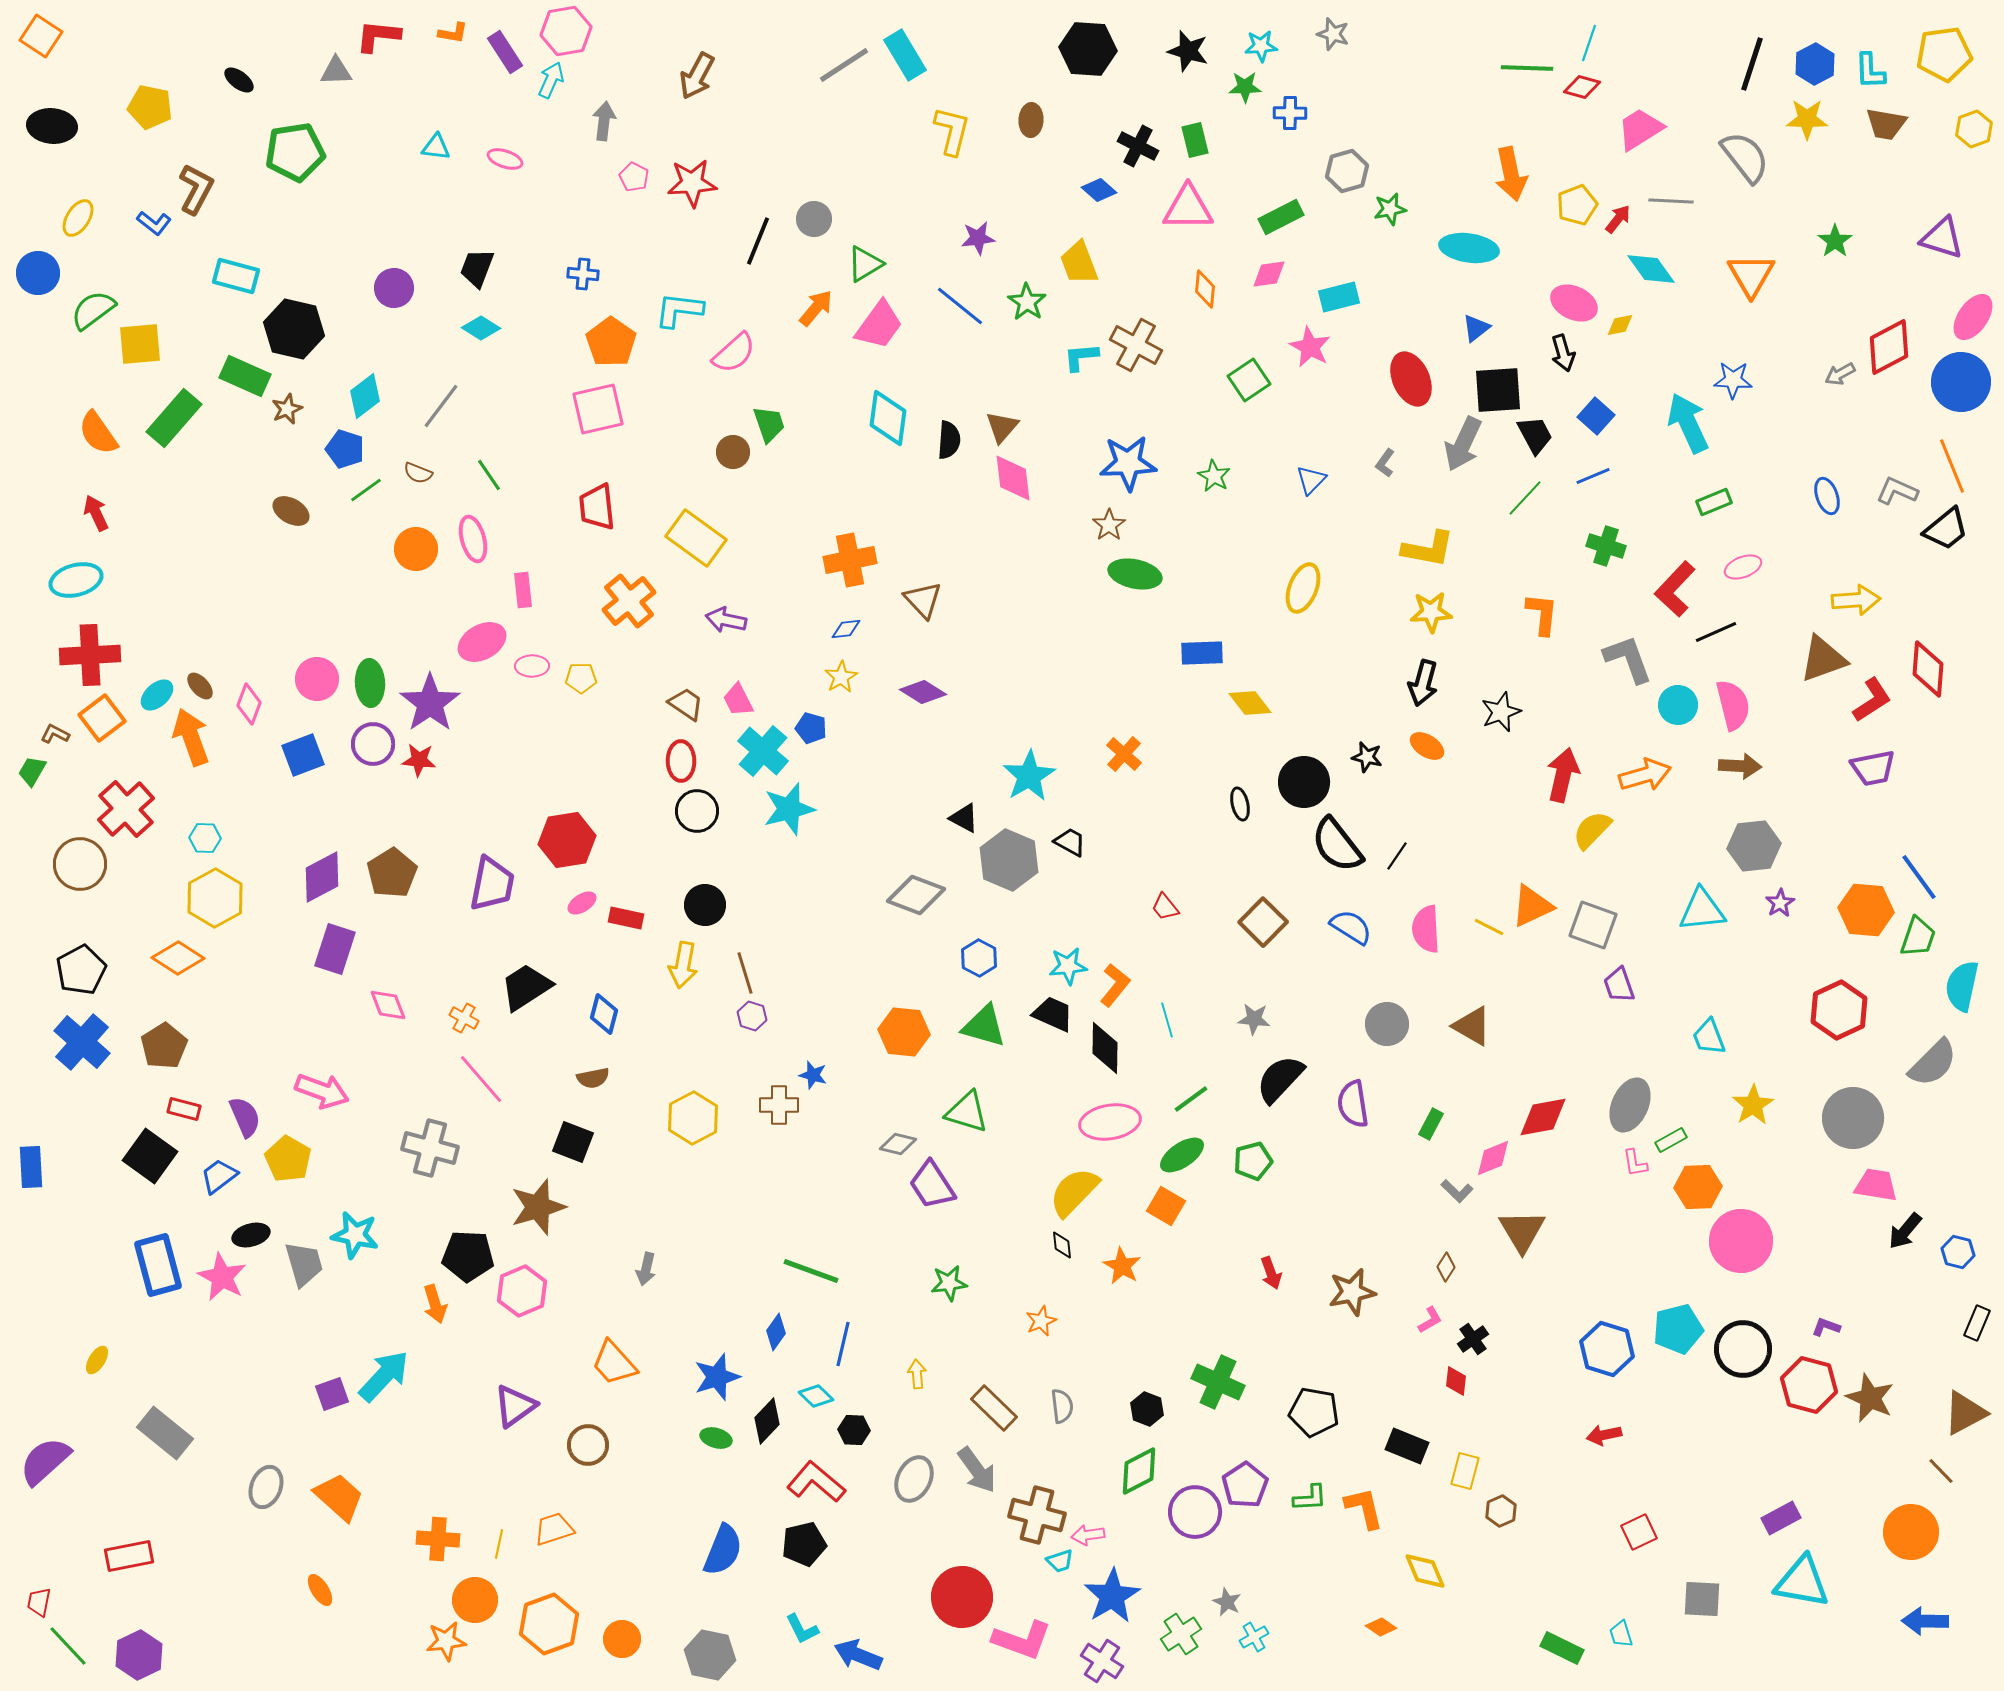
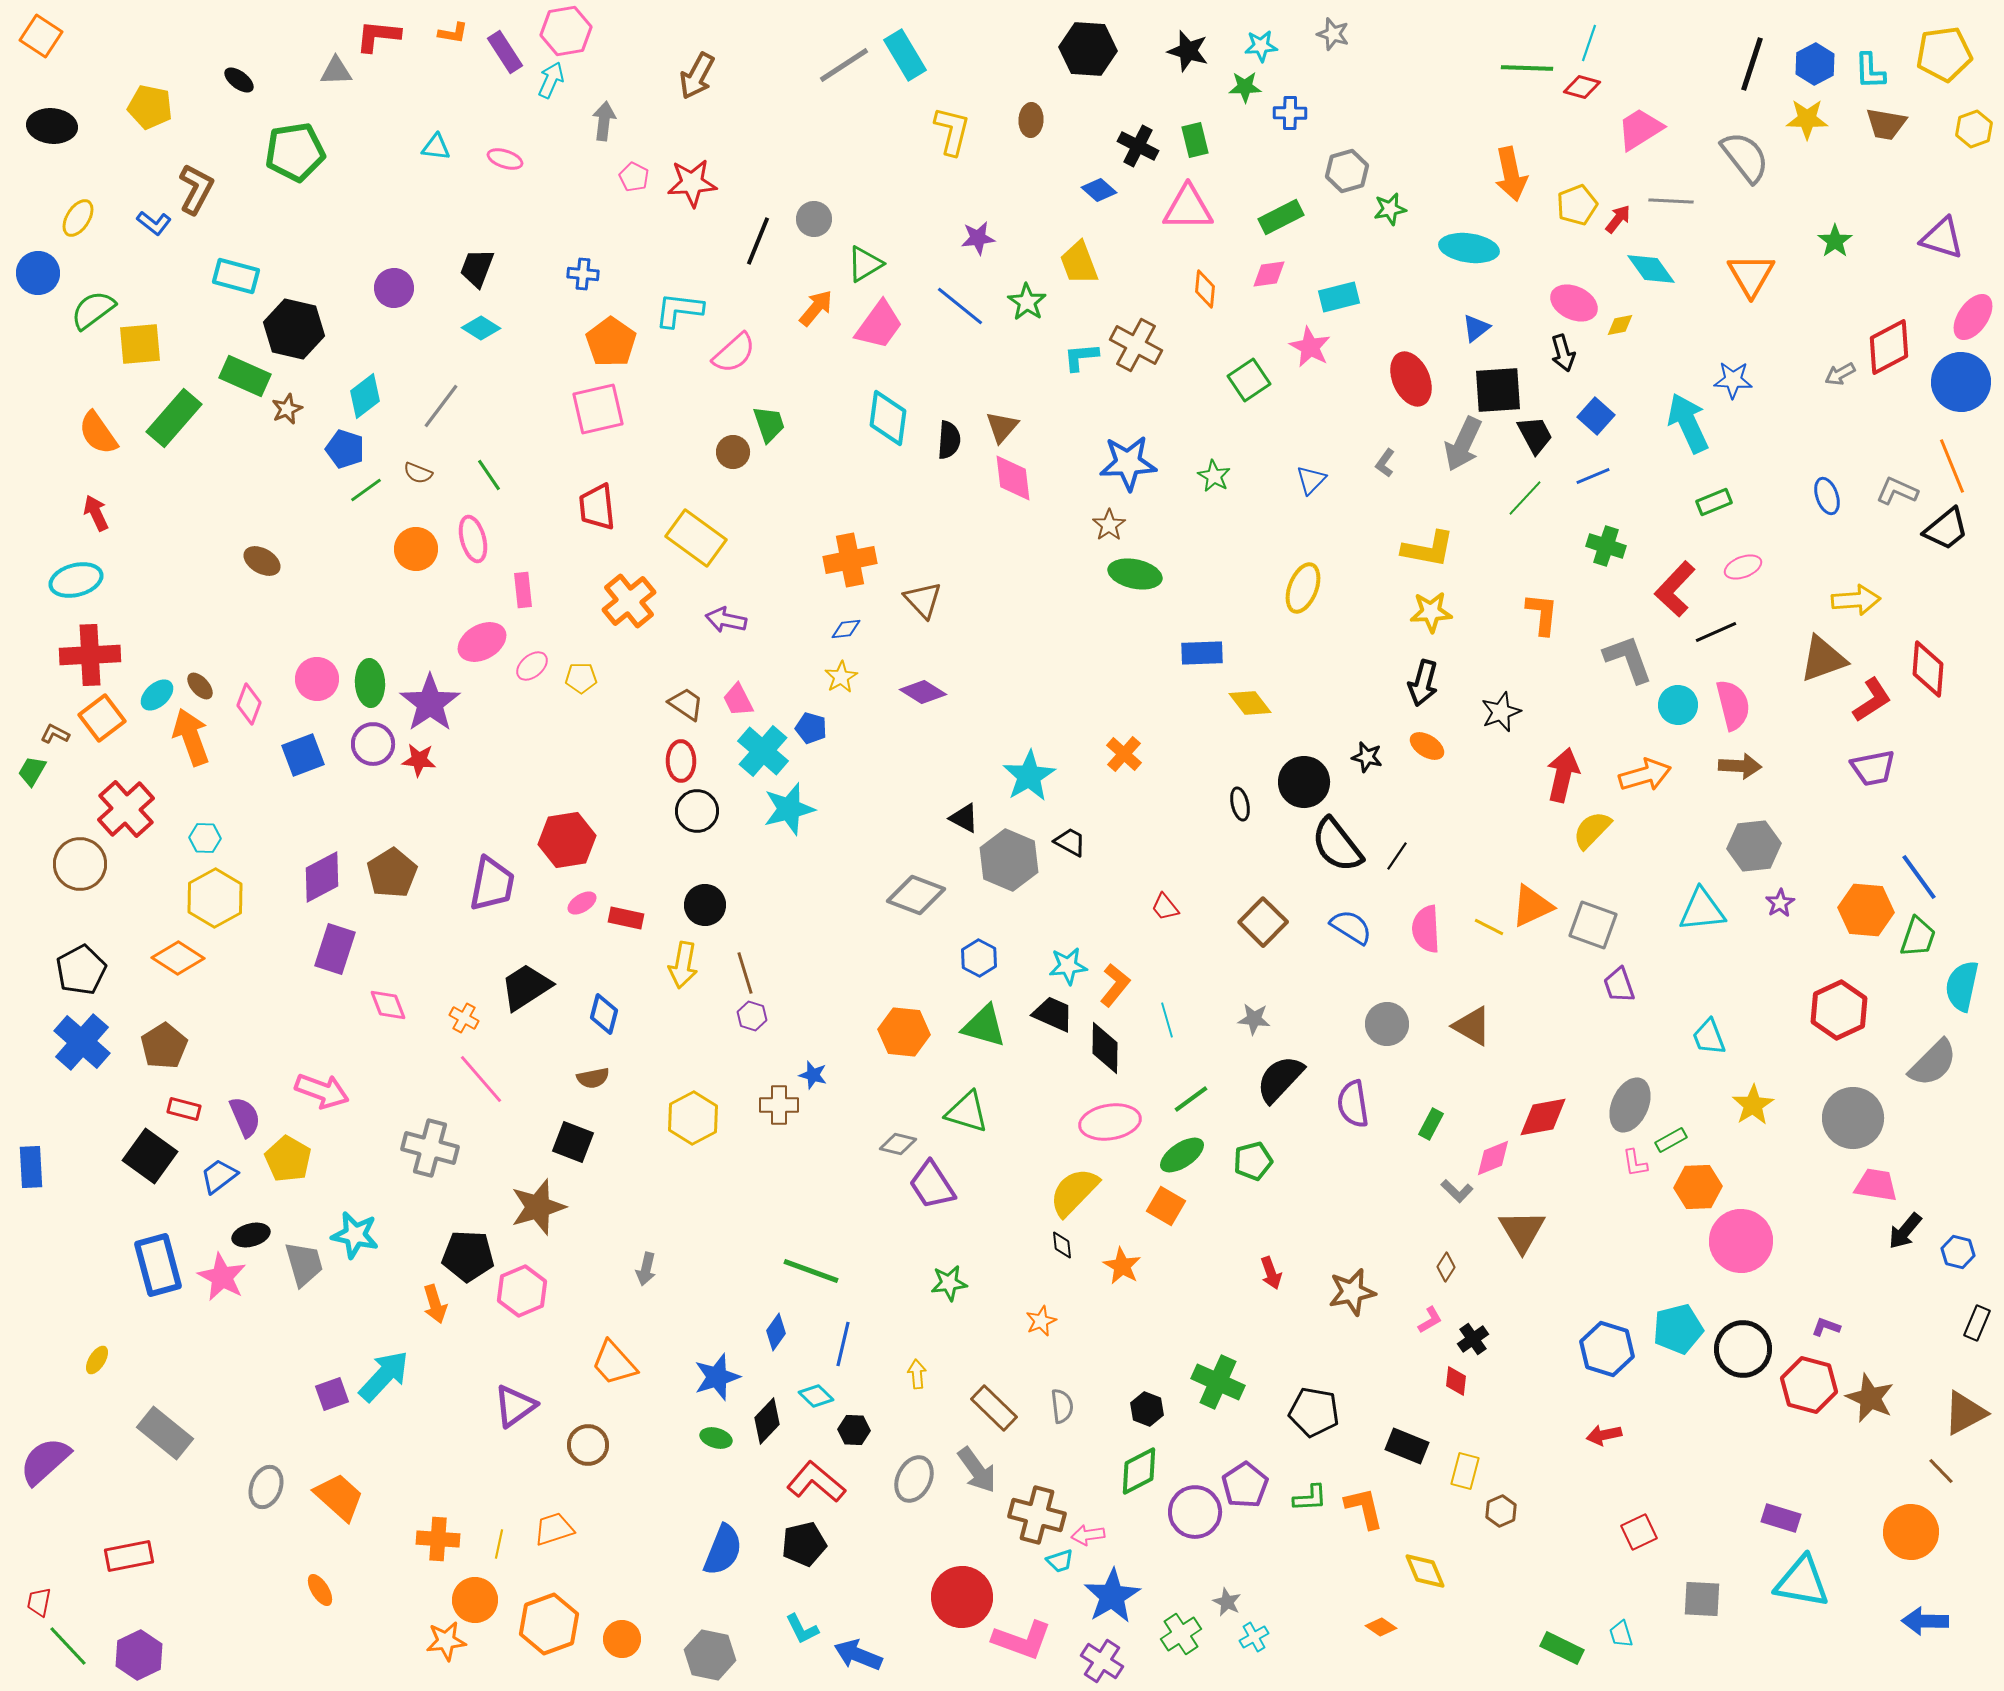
brown ellipse at (291, 511): moved 29 px left, 50 px down
pink ellipse at (532, 666): rotated 40 degrees counterclockwise
purple rectangle at (1781, 1518): rotated 45 degrees clockwise
